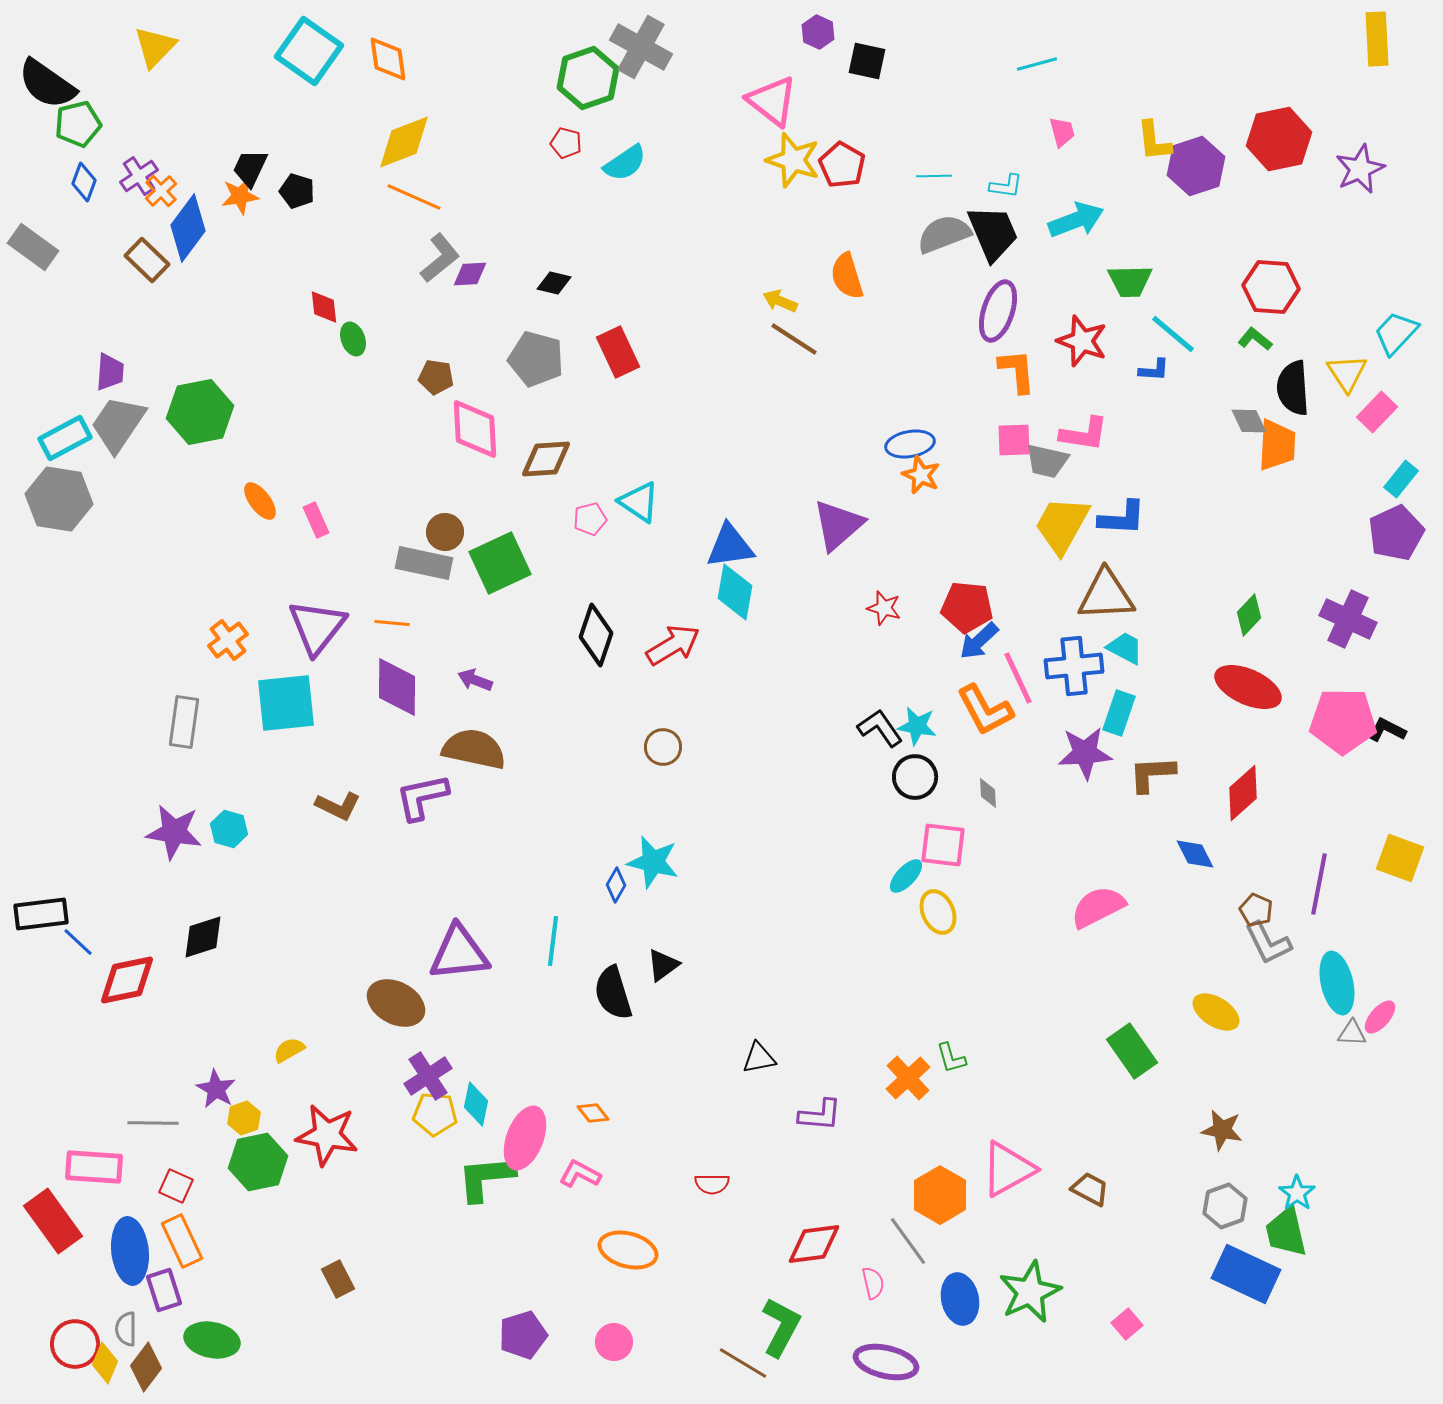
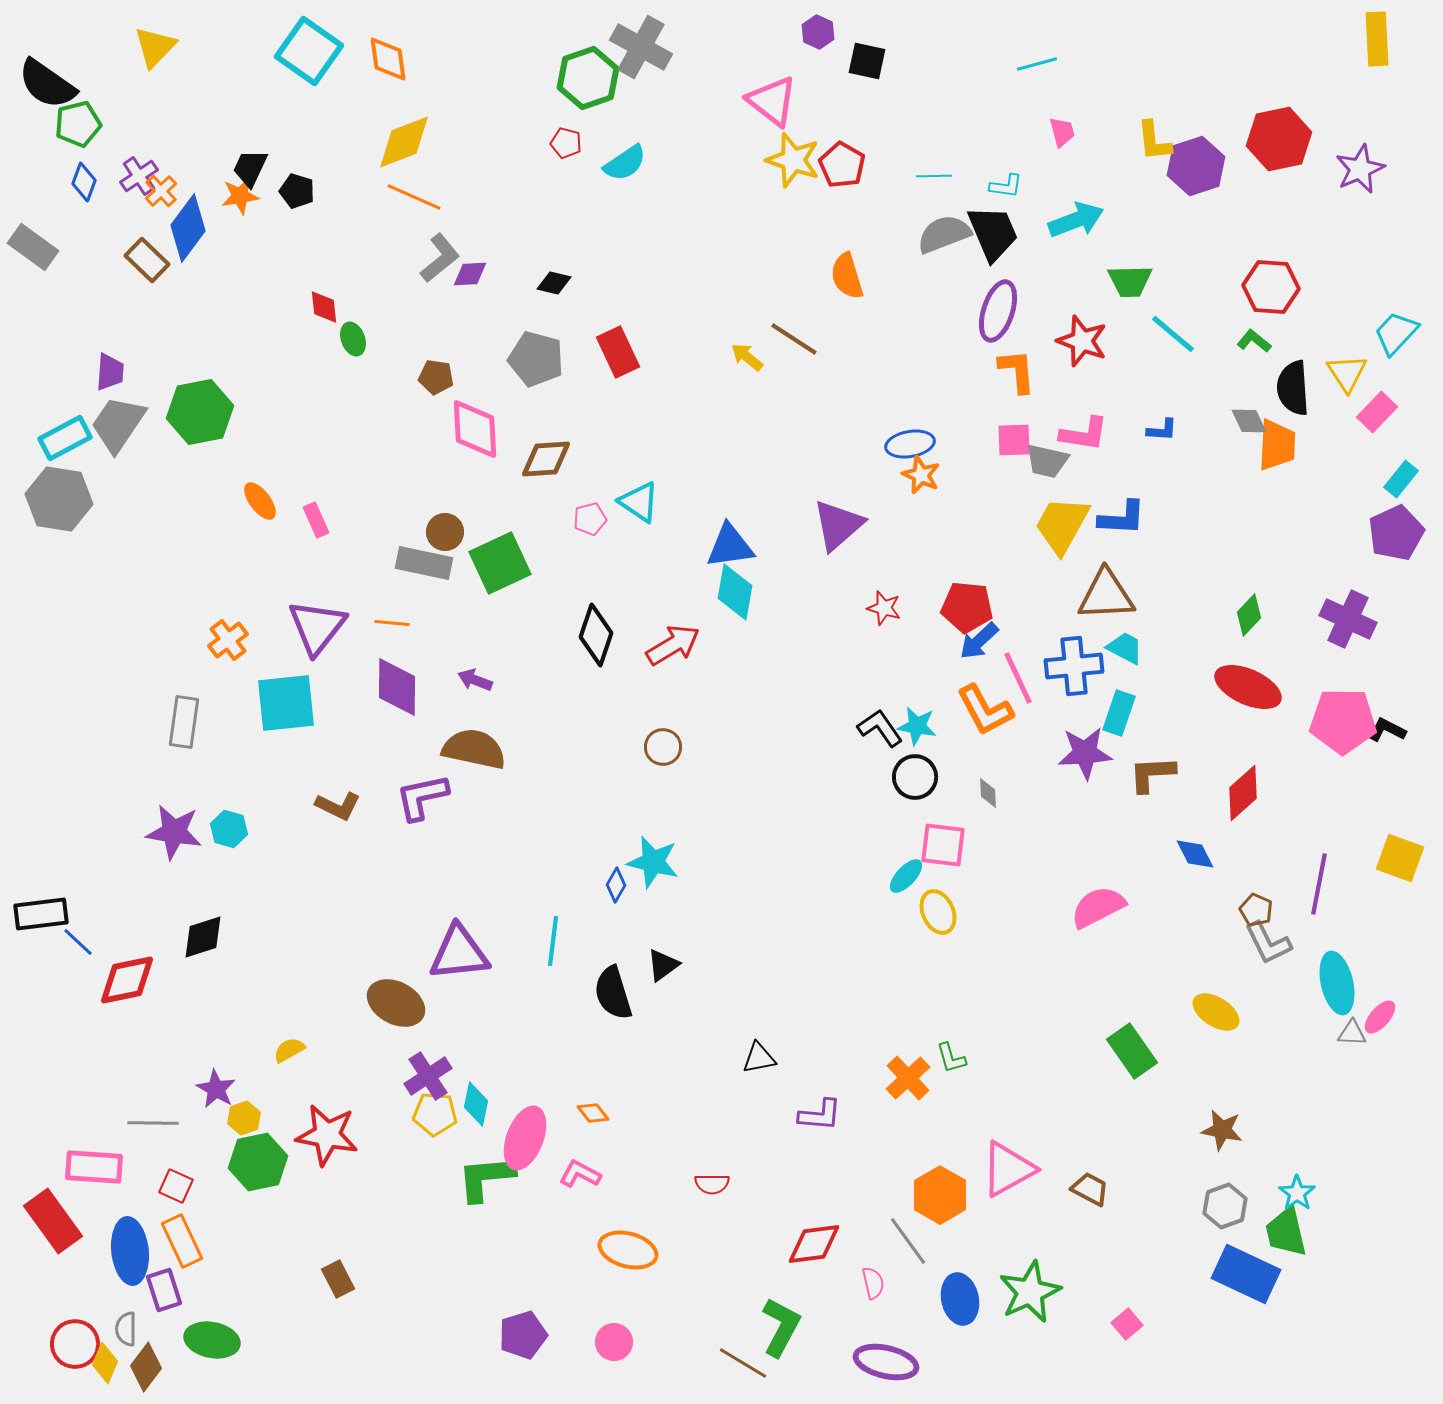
yellow arrow at (780, 301): moved 33 px left, 56 px down; rotated 16 degrees clockwise
green L-shape at (1255, 339): moved 1 px left, 2 px down
blue L-shape at (1154, 370): moved 8 px right, 60 px down
